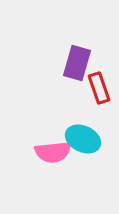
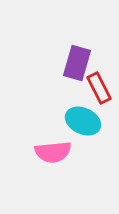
red rectangle: rotated 8 degrees counterclockwise
cyan ellipse: moved 18 px up
